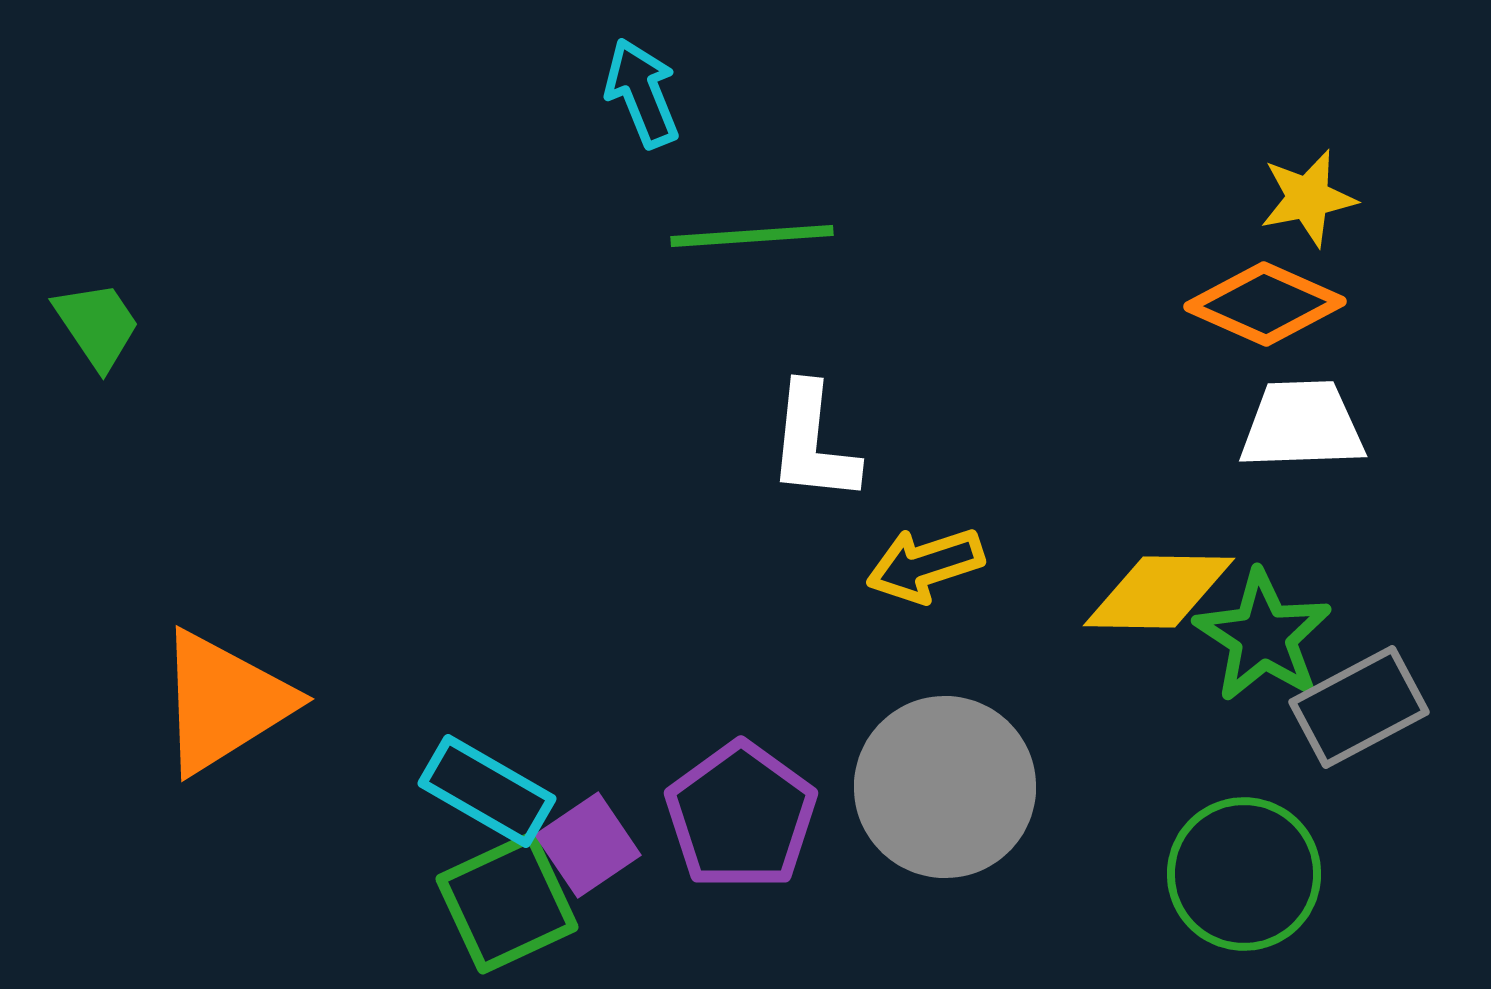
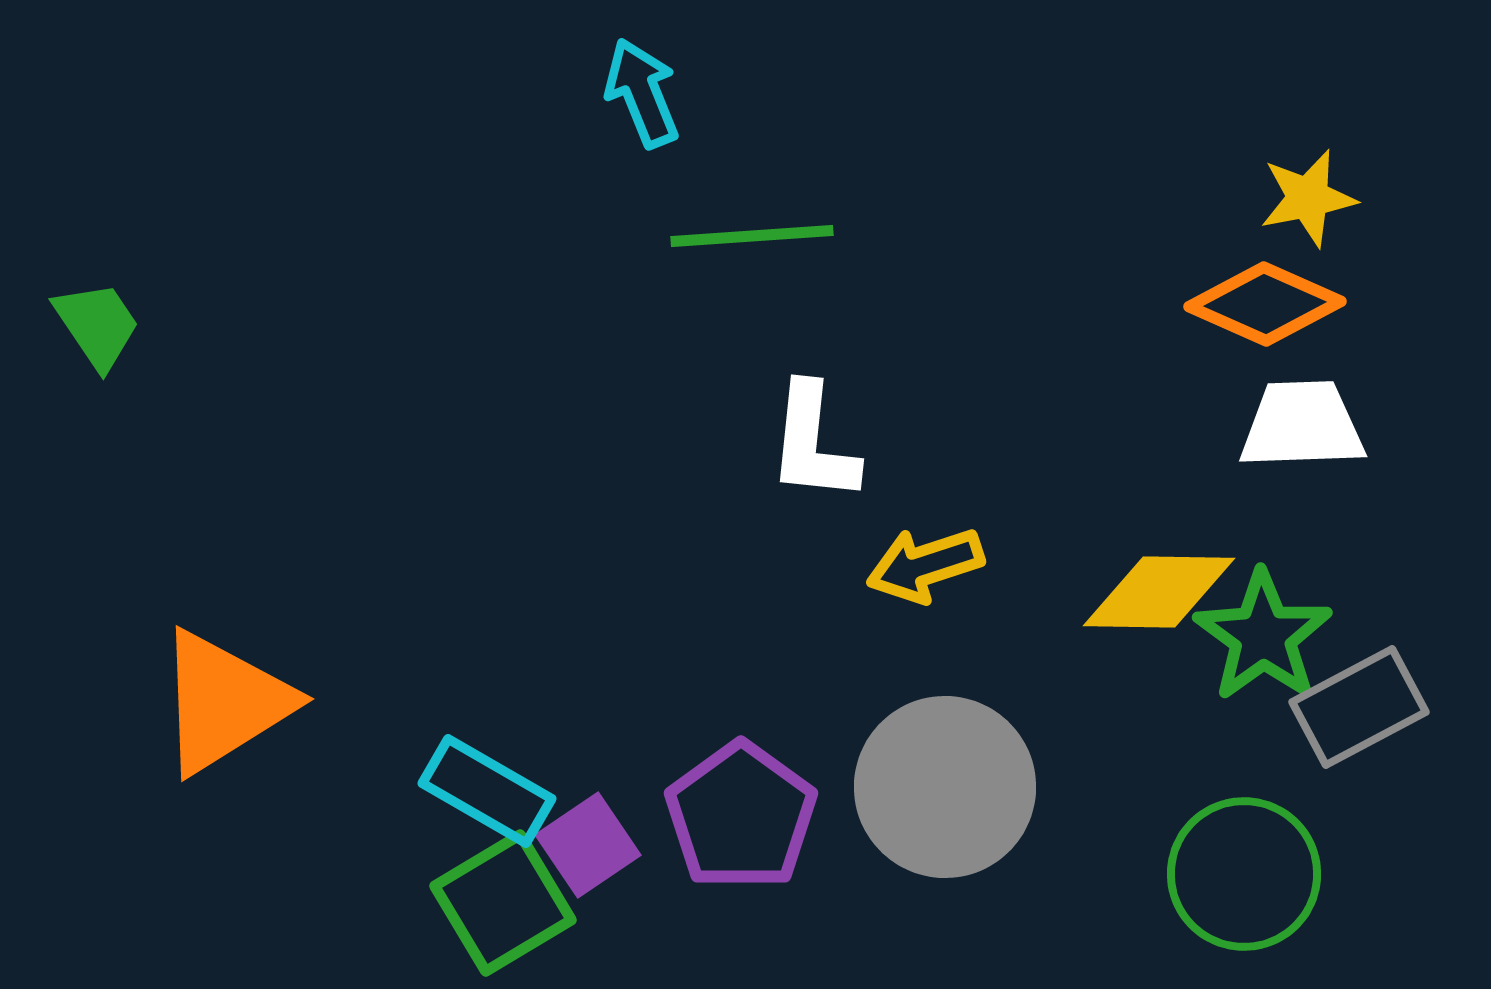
green star: rotated 3 degrees clockwise
green square: moved 4 px left; rotated 6 degrees counterclockwise
